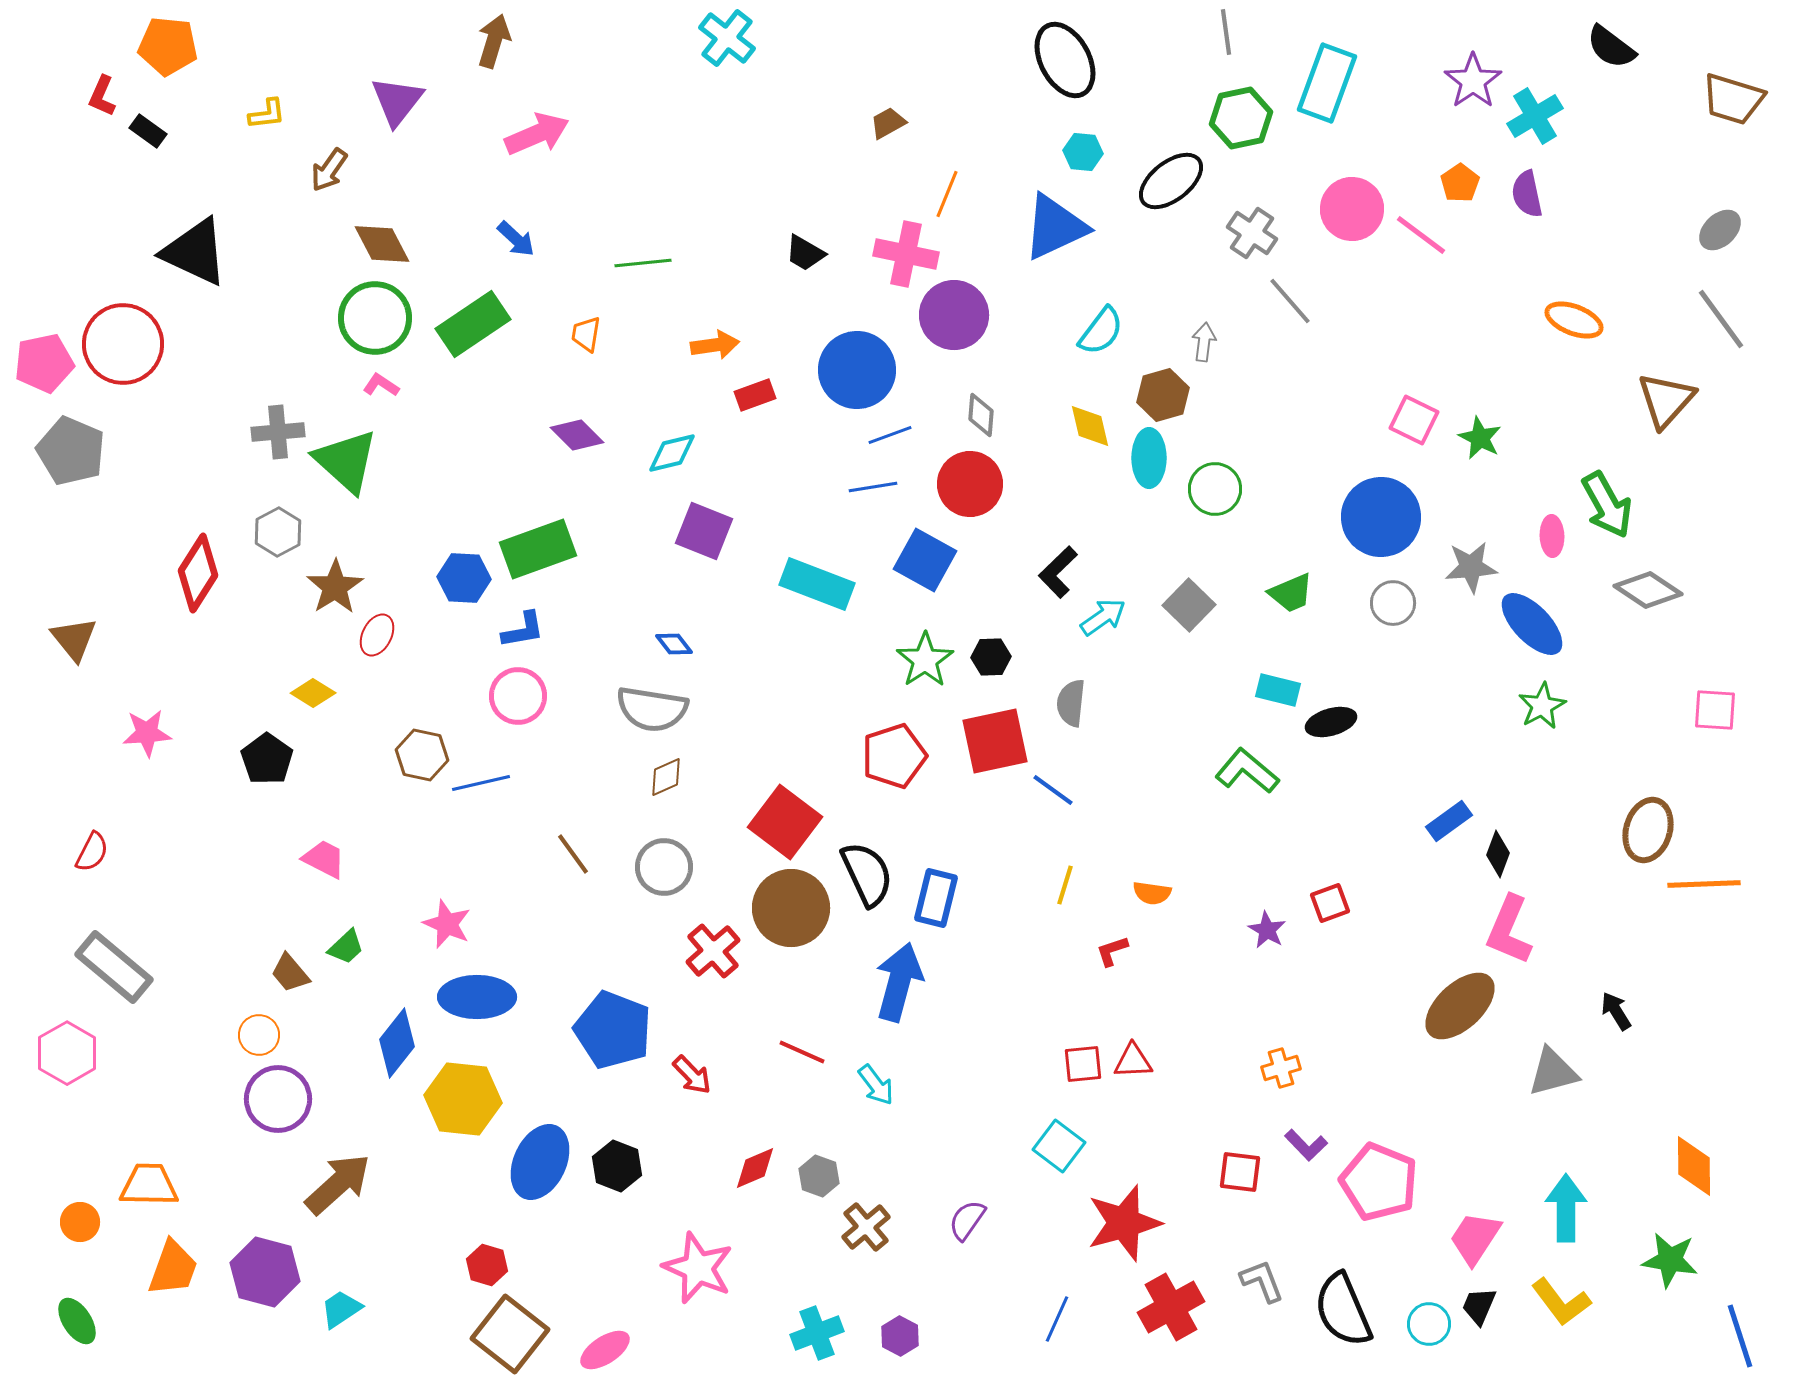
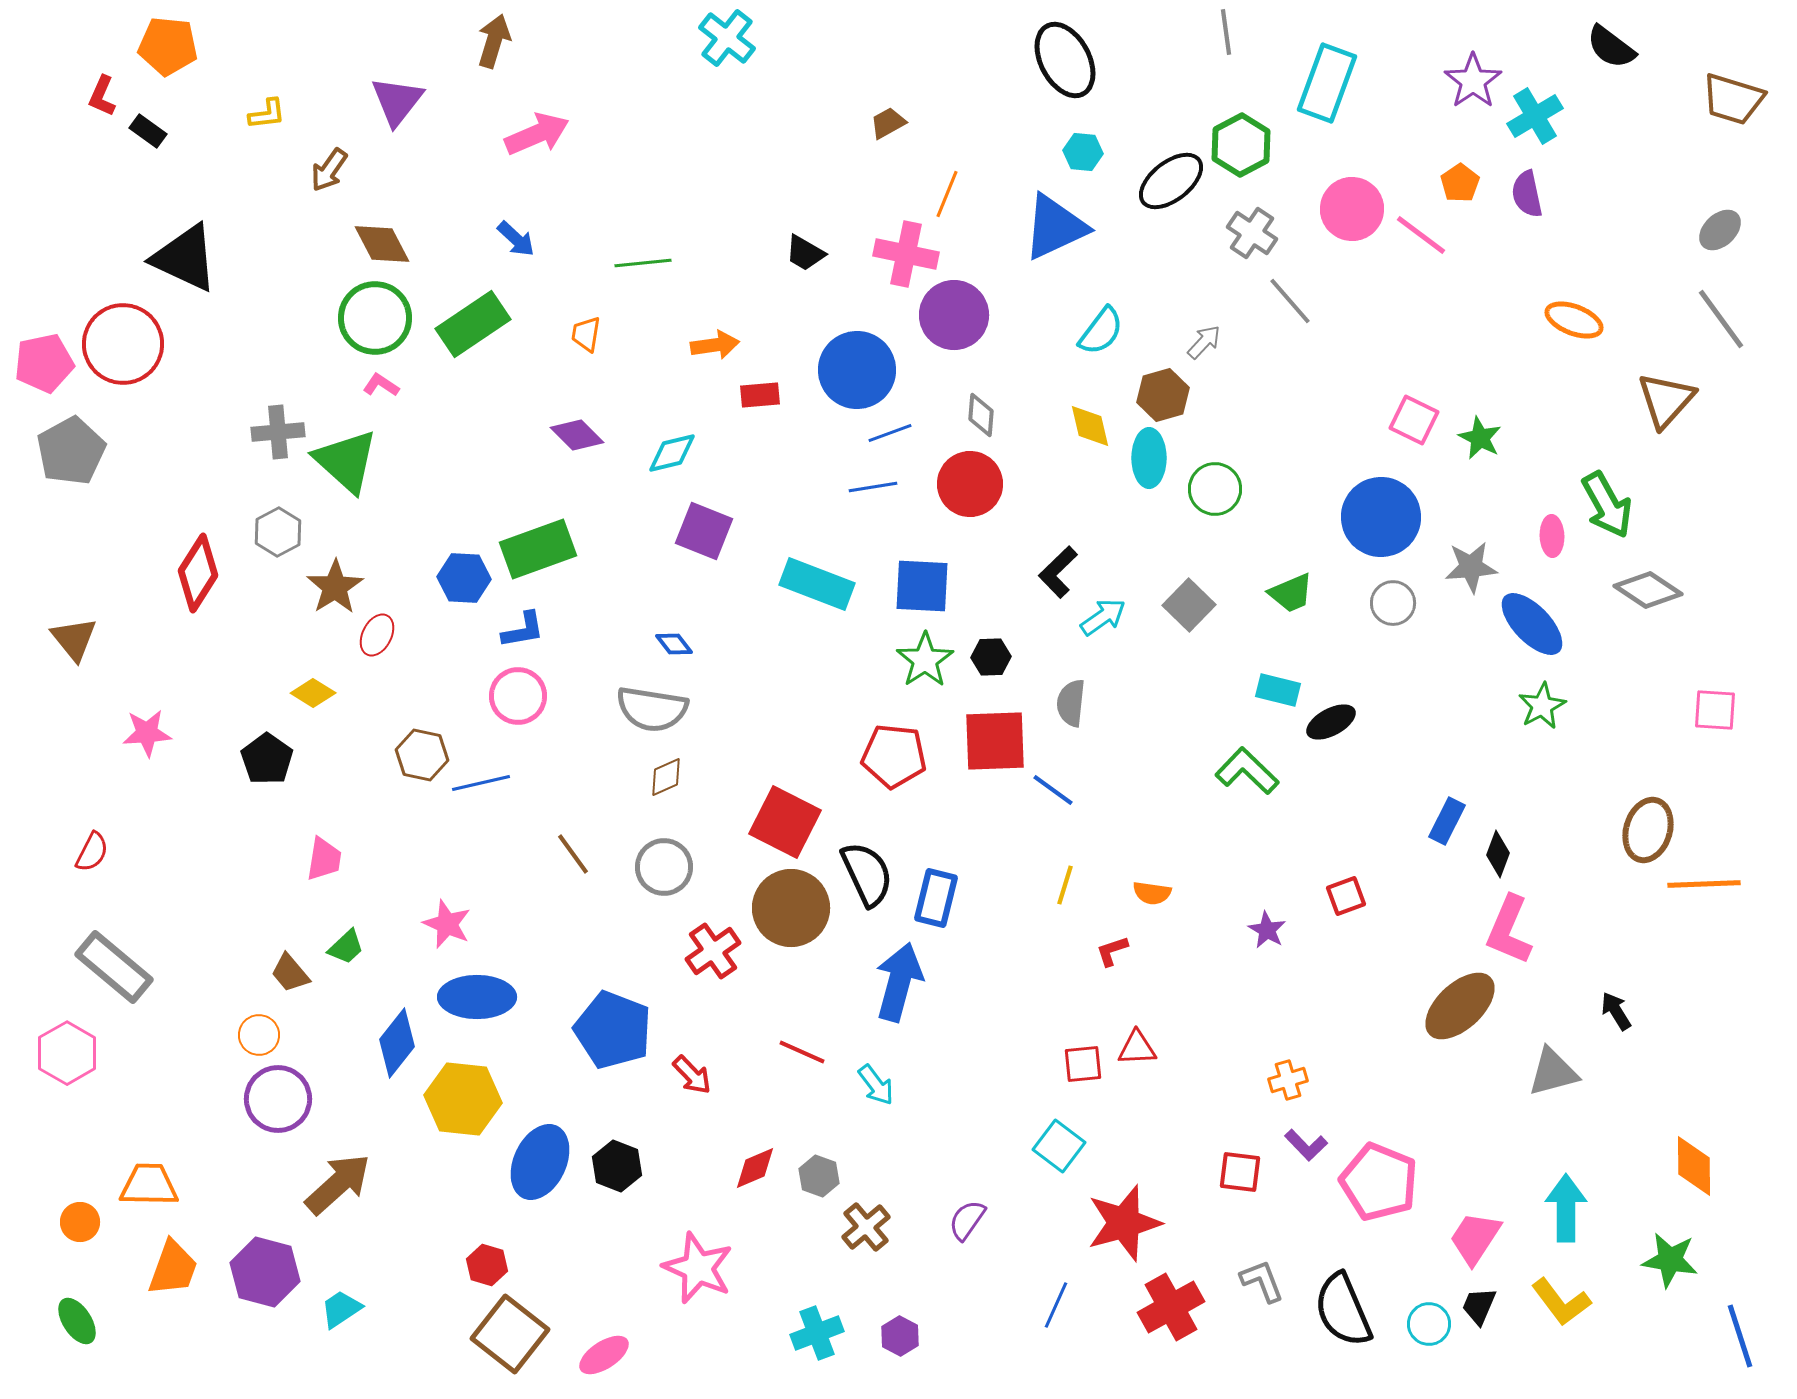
green hexagon at (1241, 118): moved 27 px down; rotated 16 degrees counterclockwise
black triangle at (195, 252): moved 10 px left, 6 px down
gray arrow at (1204, 342): rotated 36 degrees clockwise
red rectangle at (755, 395): moved 5 px right; rotated 15 degrees clockwise
blue line at (890, 435): moved 2 px up
gray pentagon at (71, 451): rotated 20 degrees clockwise
blue square at (925, 560): moved 3 px left, 26 px down; rotated 26 degrees counterclockwise
black ellipse at (1331, 722): rotated 12 degrees counterclockwise
red square at (995, 741): rotated 10 degrees clockwise
red pentagon at (894, 756): rotated 24 degrees clockwise
green L-shape at (1247, 771): rotated 4 degrees clockwise
blue rectangle at (1449, 821): moved 2 px left; rotated 27 degrees counterclockwise
red square at (785, 822): rotated 10 degrees counterclockwise
pink trapezoid at (324, 859): rotated 72 degrees clockwise
red square at (1330, 903): moved 16 px right, 7 px up
red cross at (713, 951): rotated 6 degrees clockwise
red triangle at (1133, 1061): moved 4 px right, 13 px up
orange cross at (1281, 1068): moved 7 px right, 12 px down
blue line at (1057, 1319): moved 1 px left, 14 px up
pink ellipse at (605, 1350): moved 1 px left, 5 px down
